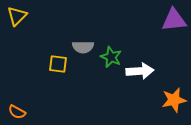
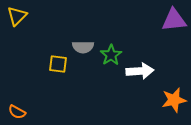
green star: moved 2 px up; rotated 15 degrees clockwise
